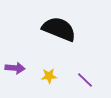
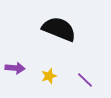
yellow star: rotated 14 degrees counterclockwise
